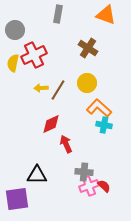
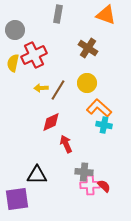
red diamond: moved 2 px up
pink cross: moved 1 px right, 1 px up; rotated 18 degrees clockwise
